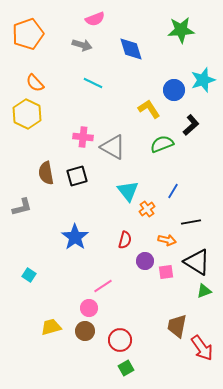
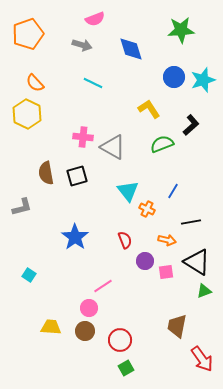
blue circle: moved 13 px up
orange cross: rotated 28 degrees counterclockwise
red semicircle: rotated 36 degrees counterclockwise
yellow trapezoid: rotated 20 degrees clockwise
red arrow: moved 11 px down
